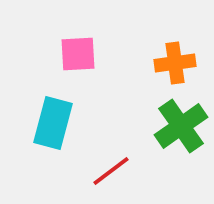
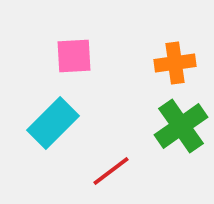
pink square: moved 4 px left, 2 px down
cyan rectangle: rotated 30 degrees clockwise
